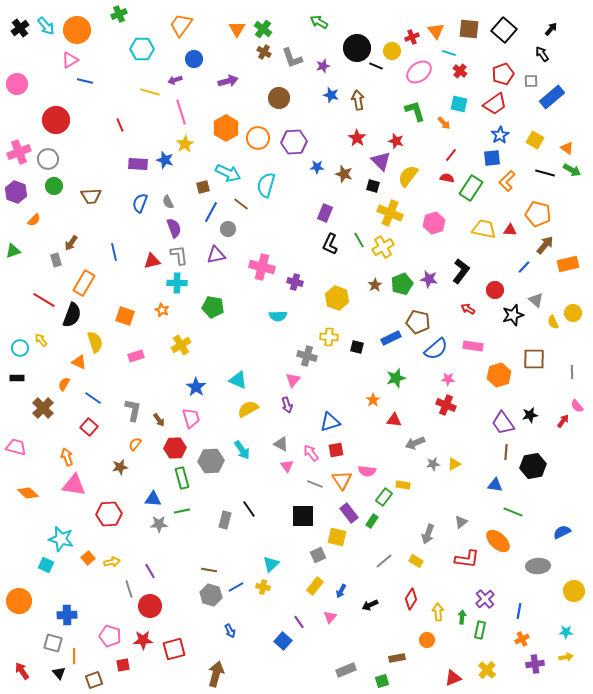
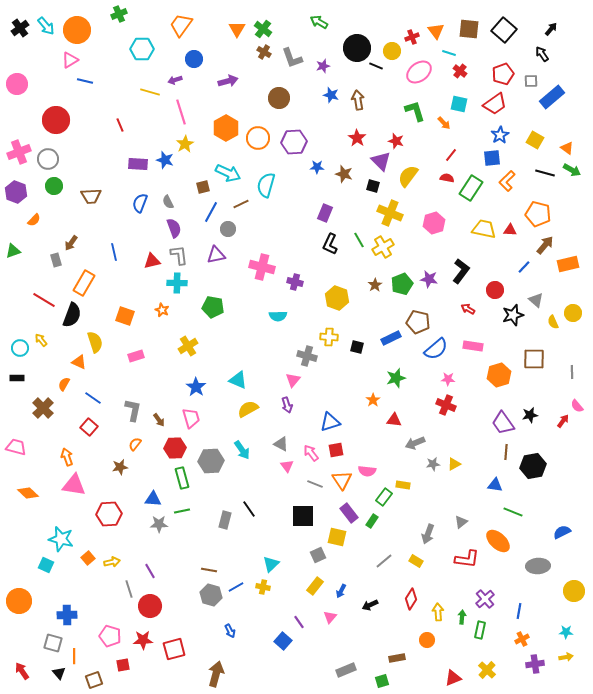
brown line at (241, 204): rotated 63 degrees counterclockwise
yellow cross at (181, 345): moved 7 px right, 1 px down
